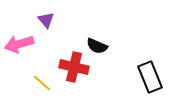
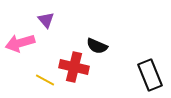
pink arrow: moved 1 px right, 1 px up
black rectangle: moved 2 px up
yellow line: moved 3 px right, 3 px up; rotated 12 degrees counterclockwise
